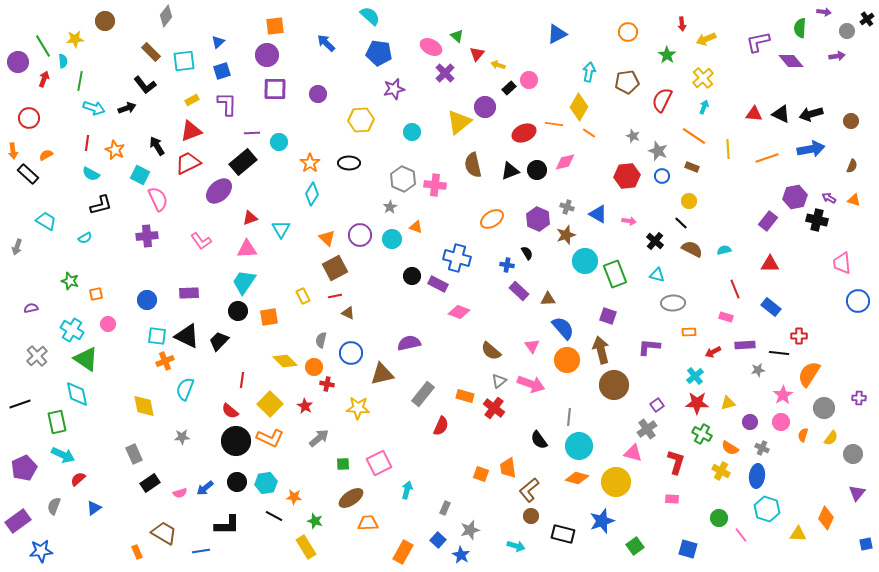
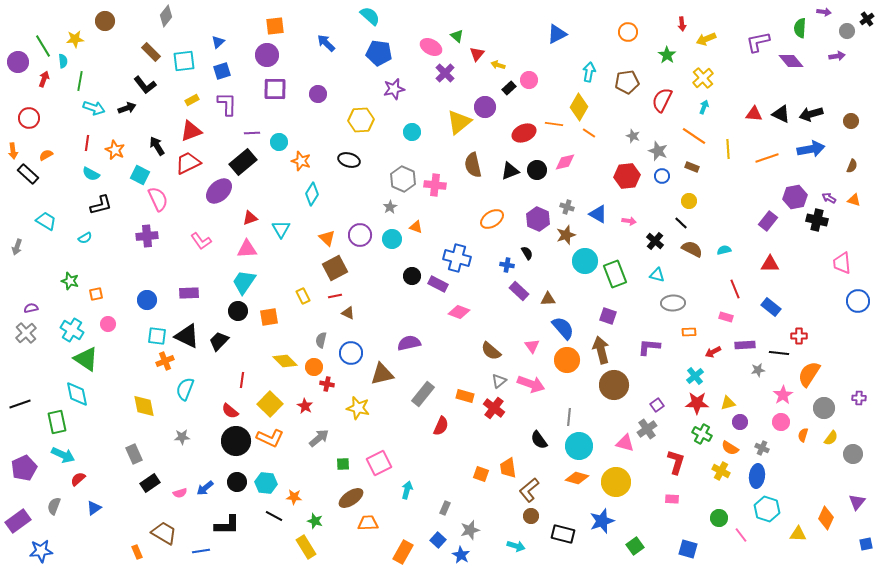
orange star at (310, 163): moved 9 px left, 2 px up; rotated 18 degrees counterclockwise
black ellipse at (349, 163): moved 3 px up; rotated 15 degrees clockwise
gray cross at (37, 356): moved 11 px left, 23 px up
yellow star at (358, 408): rotated 10 degrees clockwise
purple circle at (750, 422): moved 10 px left
pink triangle at (633, 453): moved 8 px left, 10 px up
cyan hexagon at (266, 483): rotated 15 degrees clockwise
purple triangle at (857, 493): moved 9 px down
